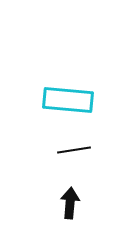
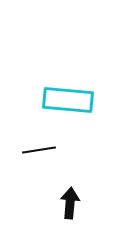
black line: moved 35 px left
